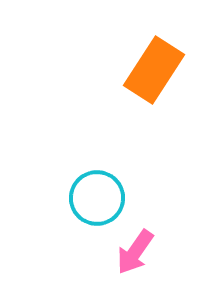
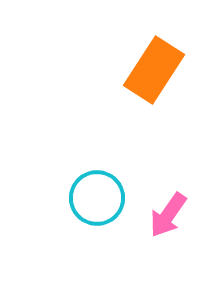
pink arrow: moved 33 px right, 37 px up
